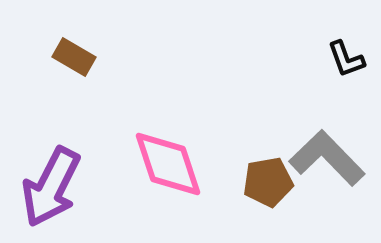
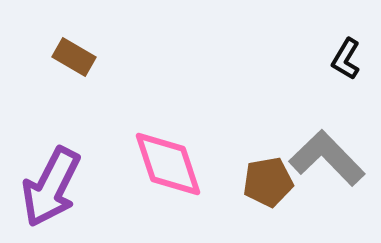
black L-shape: rotated 51 degrees clockwise
